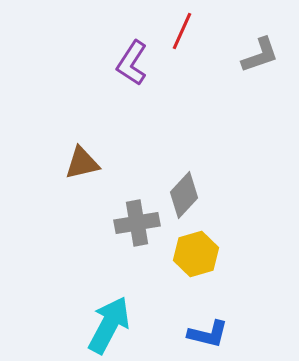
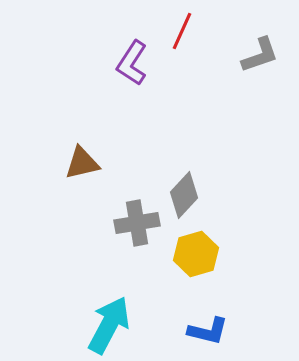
blue L-shape: moved 3 px up
